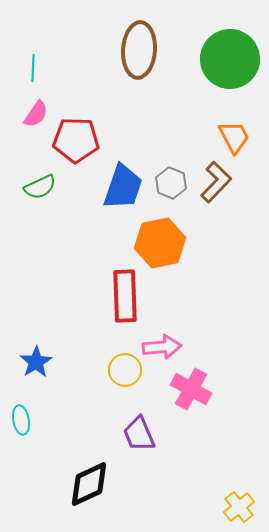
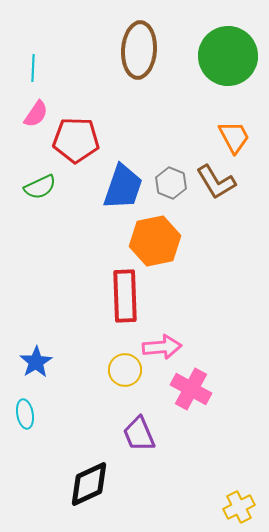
green circle: moved 2 px left, 3 px up
brown L-shape: rotated 105 degrees clockwise
orange hexagon: moved 5 px left, 2 px up
cyan ellipse: moved 4 px right, 6 px up
yellow cross: rotated 12 degrees clockwise
